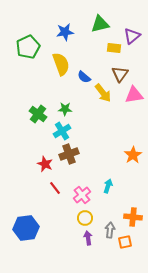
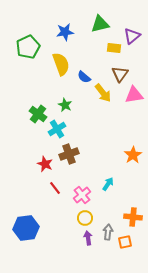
green star: moved 4 px up; rotated 24 degrees clockwise
cyan cross: moved 5 px left, 2 px up
cyan arrow: moved 2 px up; rotated 16 degrees clockwise
gray arrow: moved 2 px left, 2 px down
